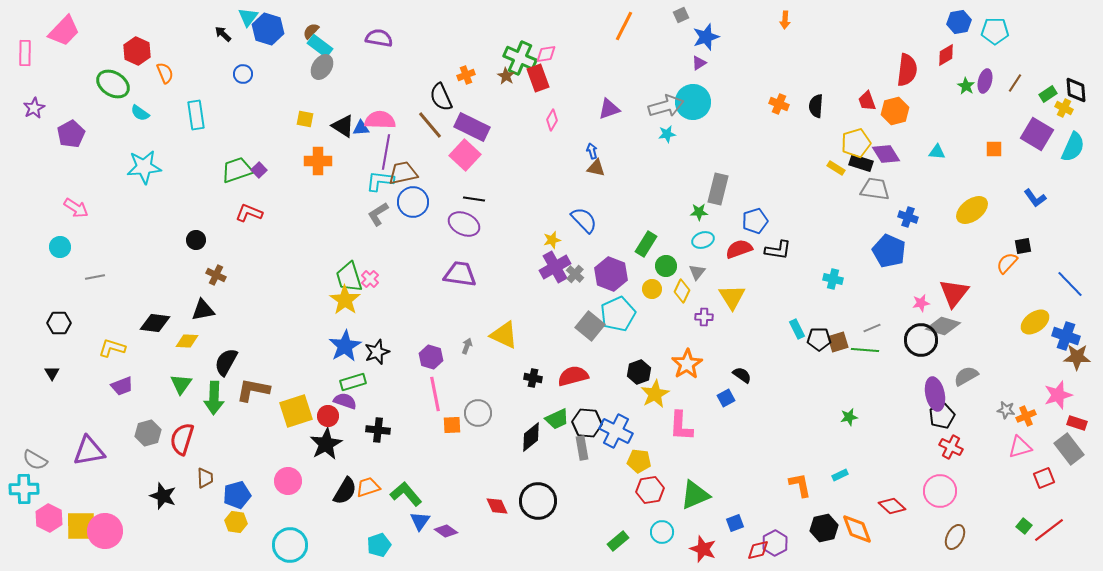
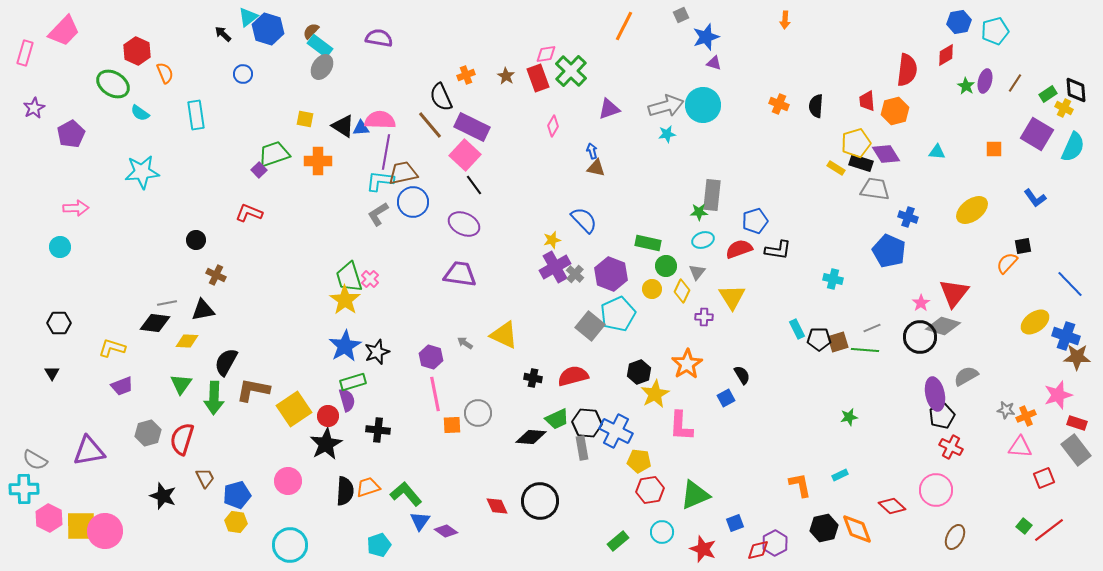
cyan triangle at (248, 17): rotated 15 degrees clockwise
cyan pentagon at (995, 31): rotated 16 degrees counterclockwise
pink rectangle at (25, 53): rotated 15 degrees clockwise
green cross at (520, 58): moved 51 px right, 13 px down; rotated 20 degrees clockwise
purple triangle at (699, 63): moved 15 px right; rotated 49 degrees clockwise
red trapezoid at (867, 101): rotated 15 degrees clockwise
cyan circle at (693, 102): moved 10 px right, 3 px down
pink diamond at (552, 120): moved 1 px right, 6 px down
cyan star at (144, 167): moved 2 px left, 5 px down
green trapezoid at (237, 170): moved 37 px right, 16 px up
gray rectangle at (718, 189): moved 6 px left, 6 px down; rotated 8 degrees counterclockwise
black line at (474, 199): moved 14 px up; rotated 45 degrees clockwise
pink arrow at (76, 208): rotated 35 degrees counterclockwise
green rectangle at (646, 244): moved 2 px right, 1 px up; rotated 70 degrees clockwise
gray line at (95, 277): moved 72 px right, 26 px down
pink star at (921, 303): rotated 24 degrees counterclockwise
black circle at (921, 340): moved 1 px left, 3 px up
gray arrow at (467, 346): moved 2 px left, 3 px up; rotated 77 degrees counterclockwise
black semicircle at (742, 375): rotated 24 degrees clockwise
purple semicircle at (345, 401): moved 2 px right, 1 px up; rotated 55 degrees clockwise
yellow square at (296, 411): moved 2 px left, 2 px up; rotated 16 degrees counterclockwise
black diamond at (531, 437): rotated 44 degrees clockwise
pink triangle at (1020, 447): rotated 20 degrees clockwise
gray rectangle at (1069, 449): moved 7 px right, 1 px down
brown trapezoid at (205, 478): rotated 25 degrees counterclockwise
black semicircle at (345, 491): rotated 28 degrees counterclockwise
pink circle at (940, 491): moved 4 px left, 1 px up
black circle at (538, 501): moved 2 px right
